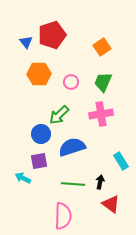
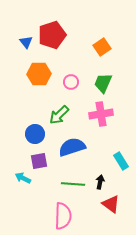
green trapezoid: moved 1 px down
blue circle: moved 6 px left
